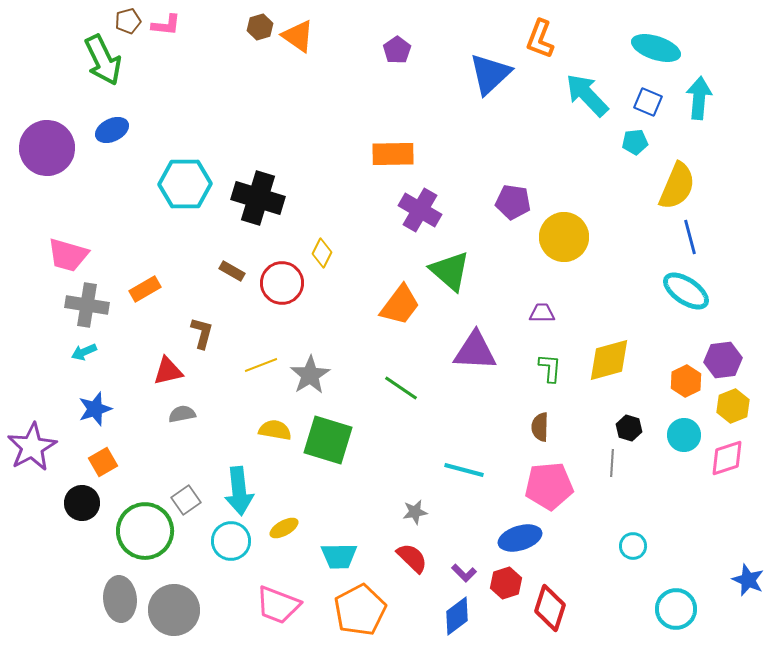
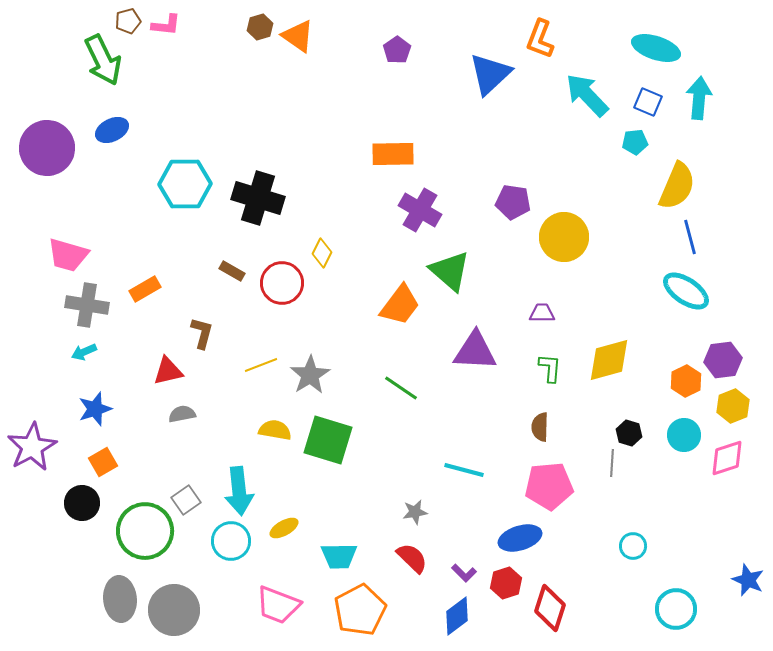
black hexagon at (629, 428): moved 5 px down
